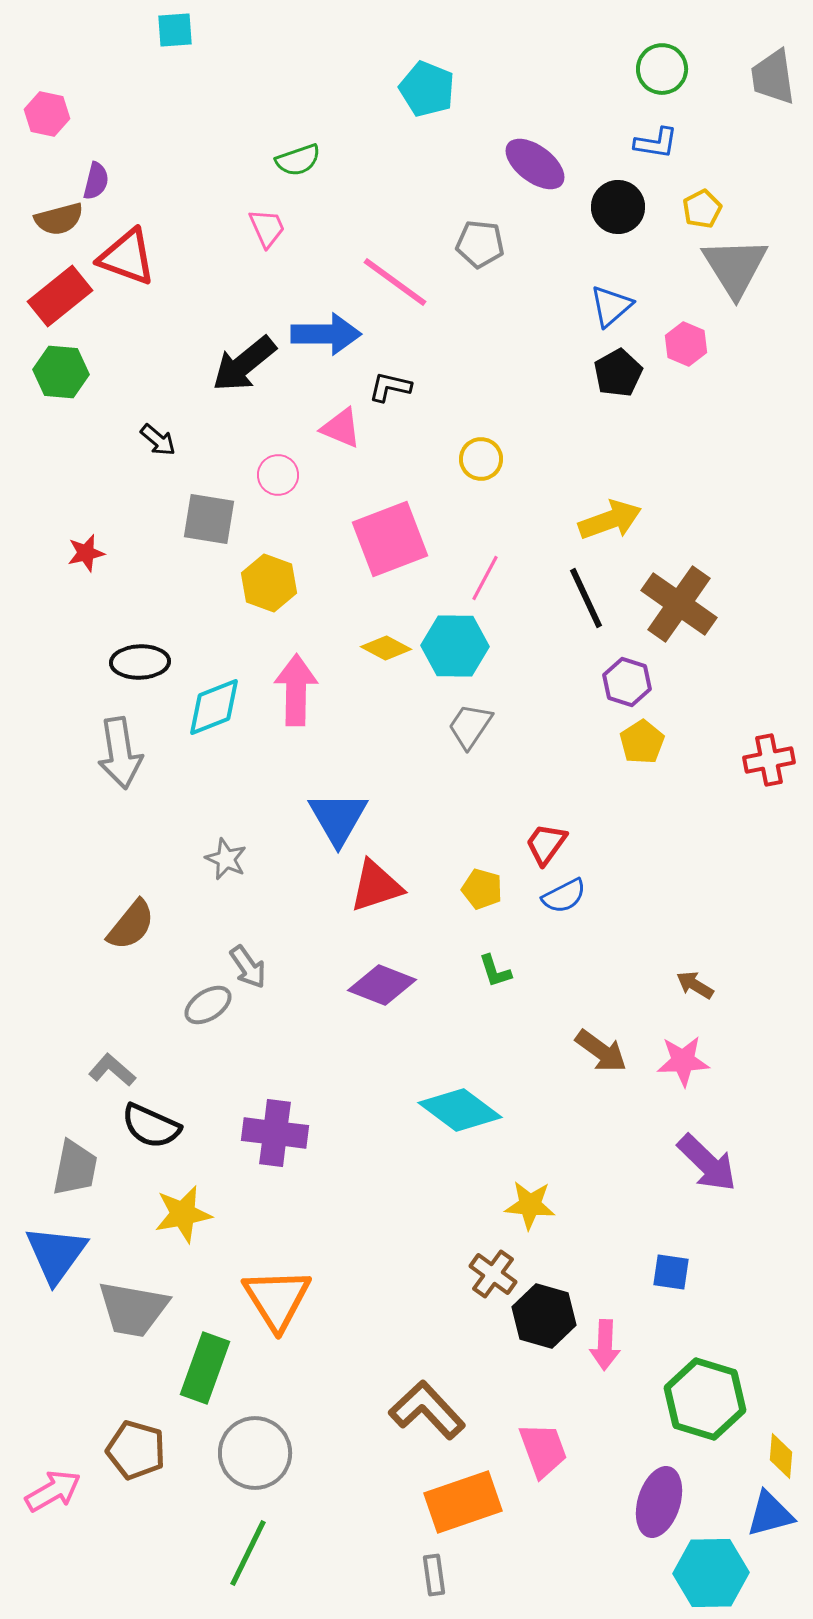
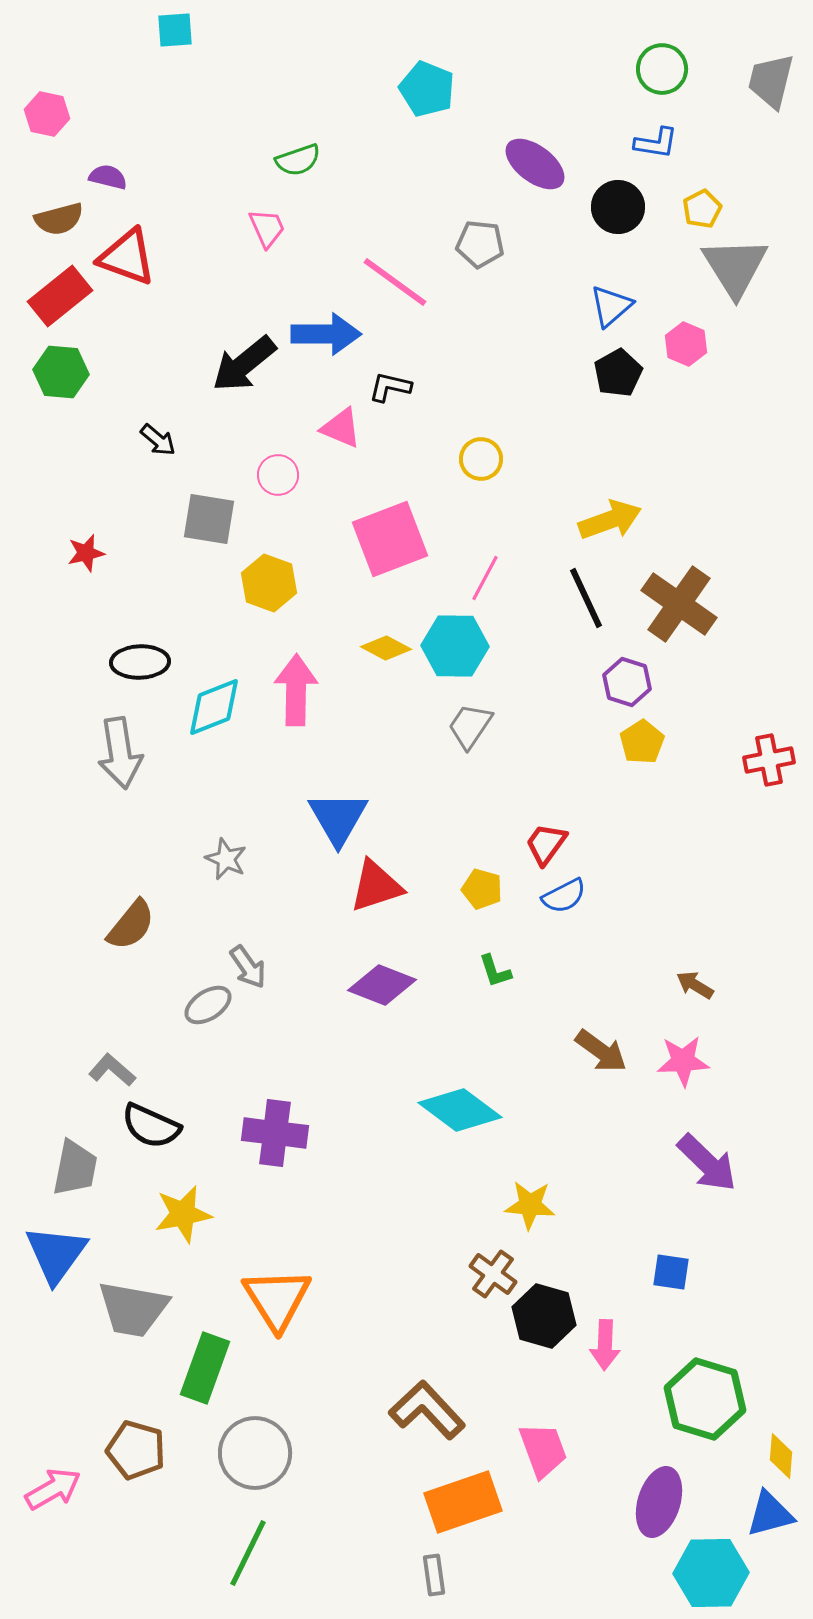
gray trapezoid at (773, 77): moved 2 px left, 4 px down; rotated 22 degrees clockwise
purple semicircle at (96, 181): moved 12 px right, 4 px up; rotated 90 degrees counterclockwise
pink arrow at (53, 1491): moved 2 px up
